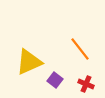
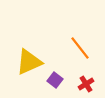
orange line: moved 1 px up
red cross: rotated 35 degrees clockwise
